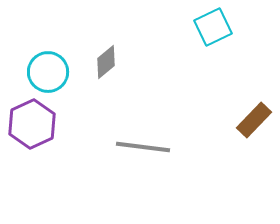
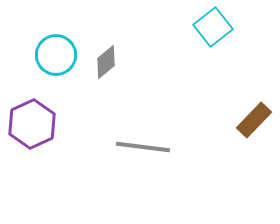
cyan square: rotated 12 degrees counterclockwise
cyan circle: moved 8 px right, 17 px up
